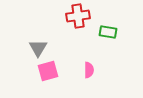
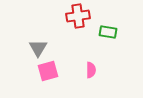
pink semicircle: moved 2 px right
